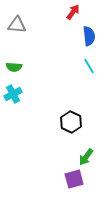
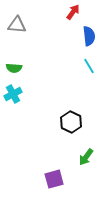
green semicircle: moved 1 px down
purple square: moved 20 px left
